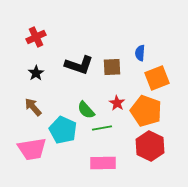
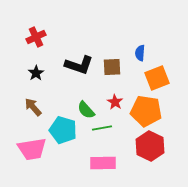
red star: moved 2 px left, 1 px up
orange pentagon: rotated 12 degrees counterclockwise
cyan pentagon: rotated 8 degrees counterclockwise
